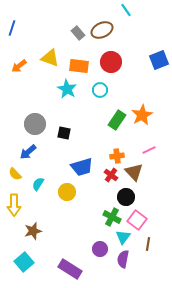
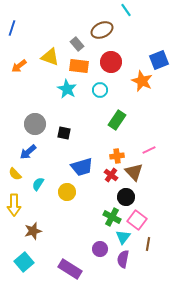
gray rectangle: moved 1 px left, 11 px down
yellow triangle: moved 1 px up
orange star: moved 34 px up; rotated 20 degrees counterclockwise
